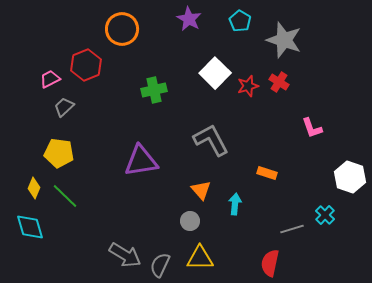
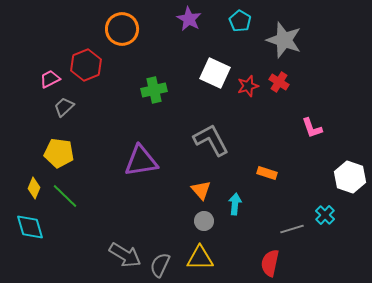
white square: rotated 20 degrees counterclockwise
gray circle: moved 14 px right
